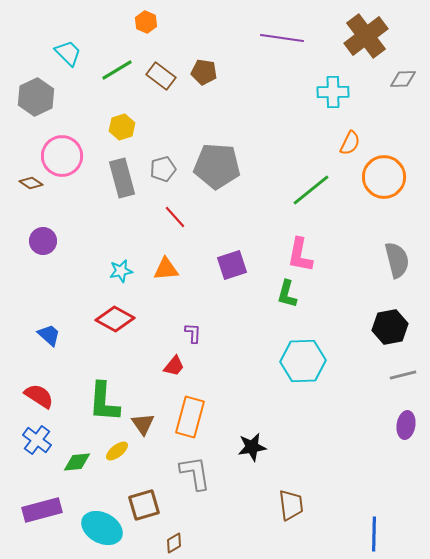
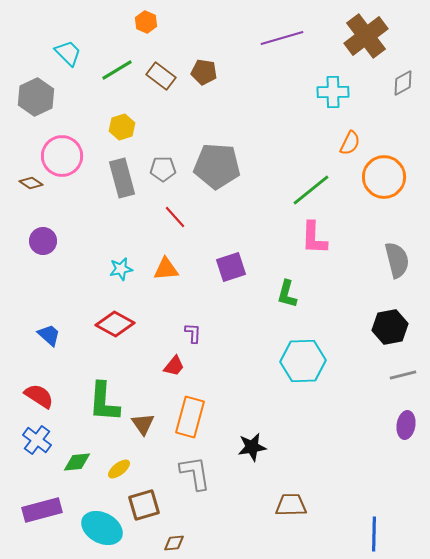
purple line at (282, 38): rotated 24 degrees counterclockwise
gray diamond at (403, 79): moved 4 px down; rotated 28 degrees counterclockwise
gray pentagon at (163, 169): rotated 15 degrees clockwise
pink L-shape at (300, 255): moved 14 px right, 17 px up; rotated 9 degrees counterclockwise
purple square at (232, 265): moved 1 px left, 2 px down
cyan star at (121, 271): moved 2 px up
red diamond at (115, 319): moved 5 px down
yellow ellipse at (117, 451): moved 2 px right, 18 px down
brown trapezoid at (291, 505): rotated 84 degrees counterclockwise
brown diamond at (174, 543): rotated 25 degrees clockwise
